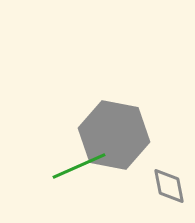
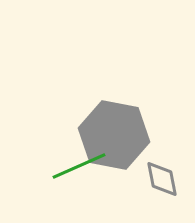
gray diamond: moved 7 px left, 7 px up
